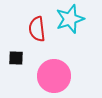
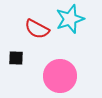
red semicircle: rotated 55 degrees counterclockwise
pink circle: moved 6 px right
